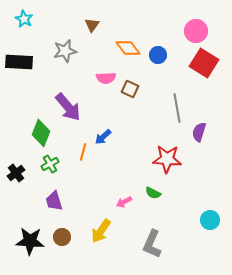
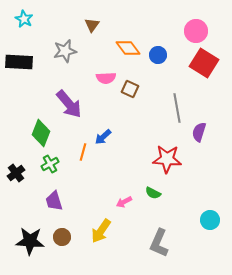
purple arrow: moved 1 px right, 3 px up
gray L-shape: moved 7 px right, 1 px up
